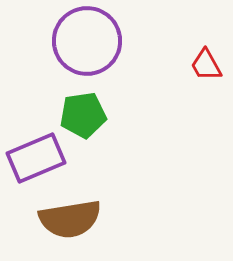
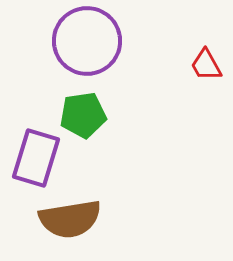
purple rectangle: rotated 50 degrees counterclockwise
